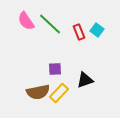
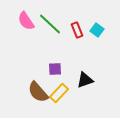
red rectangle: moved 2 px left, 2 px up
brown semicircle: rotated 60 degrees clockwise
